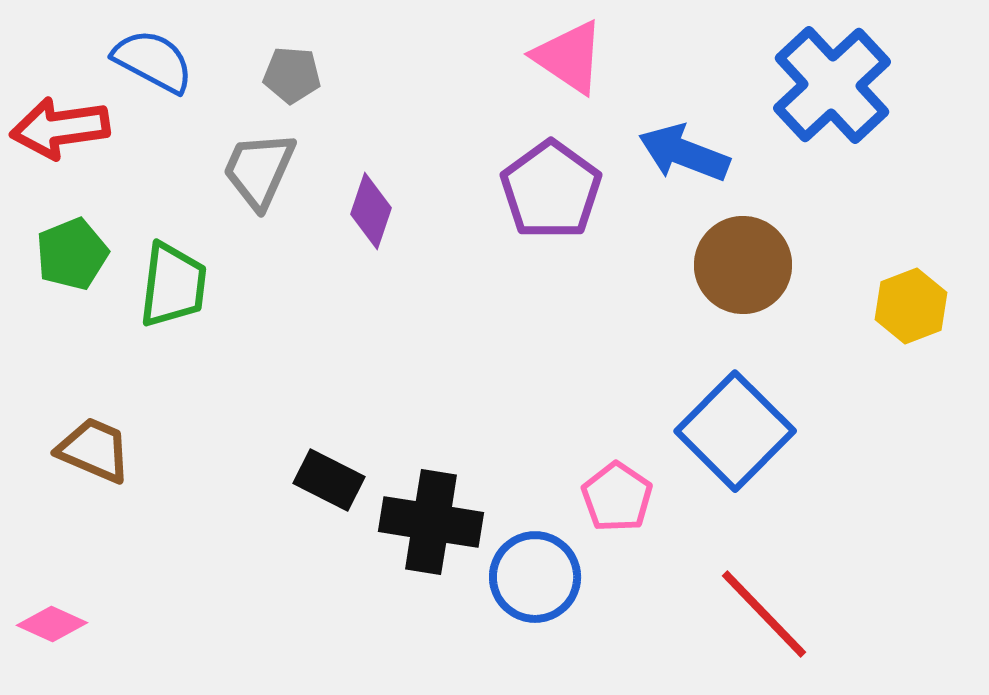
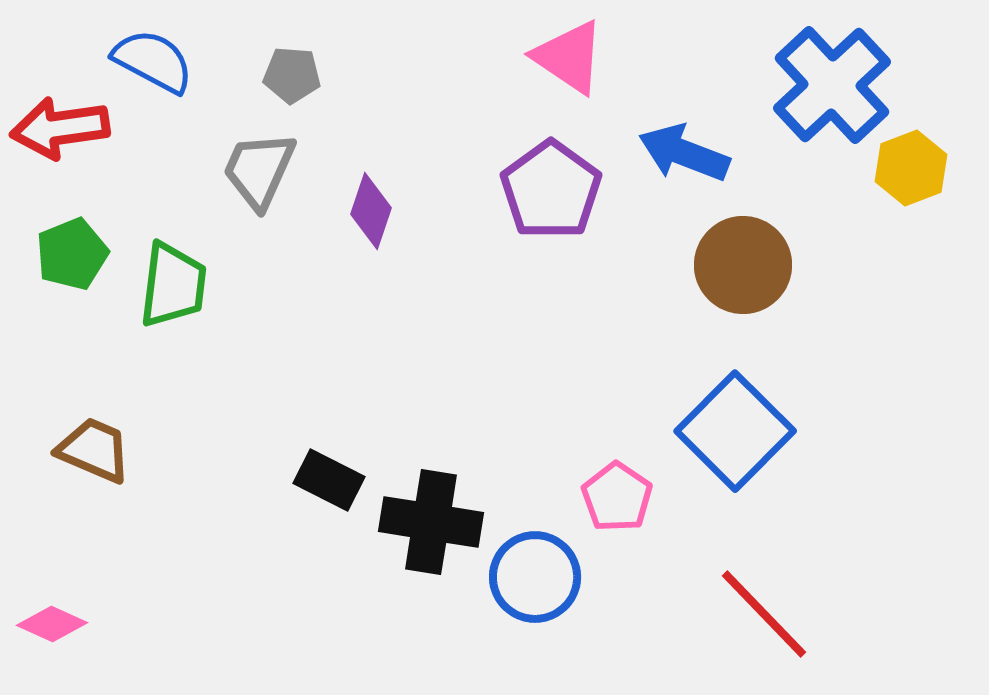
yellow hexagon: moved 138 px up
